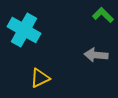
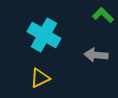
cyan cross: moved 20 px right, 5 px down
